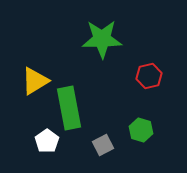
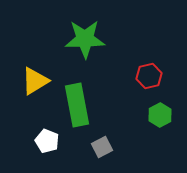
green star: moved 17 px left
green rectangle: moved 8 px right, 3 px up
green hexagon: moved 19 px right, 15 px up; rotated 15 degrees clockwise
white pentagon: rotated 15 degrees counterclockwise
gray square: moved 1 px left, 2 px down
